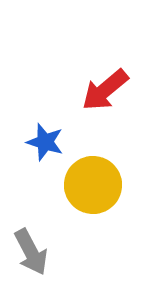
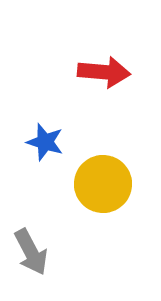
red arrow: moved 1 px left, 18 px up; rotated 135 degrees counterclockwise
yellow circle: moved 10 px right, 1 px up
